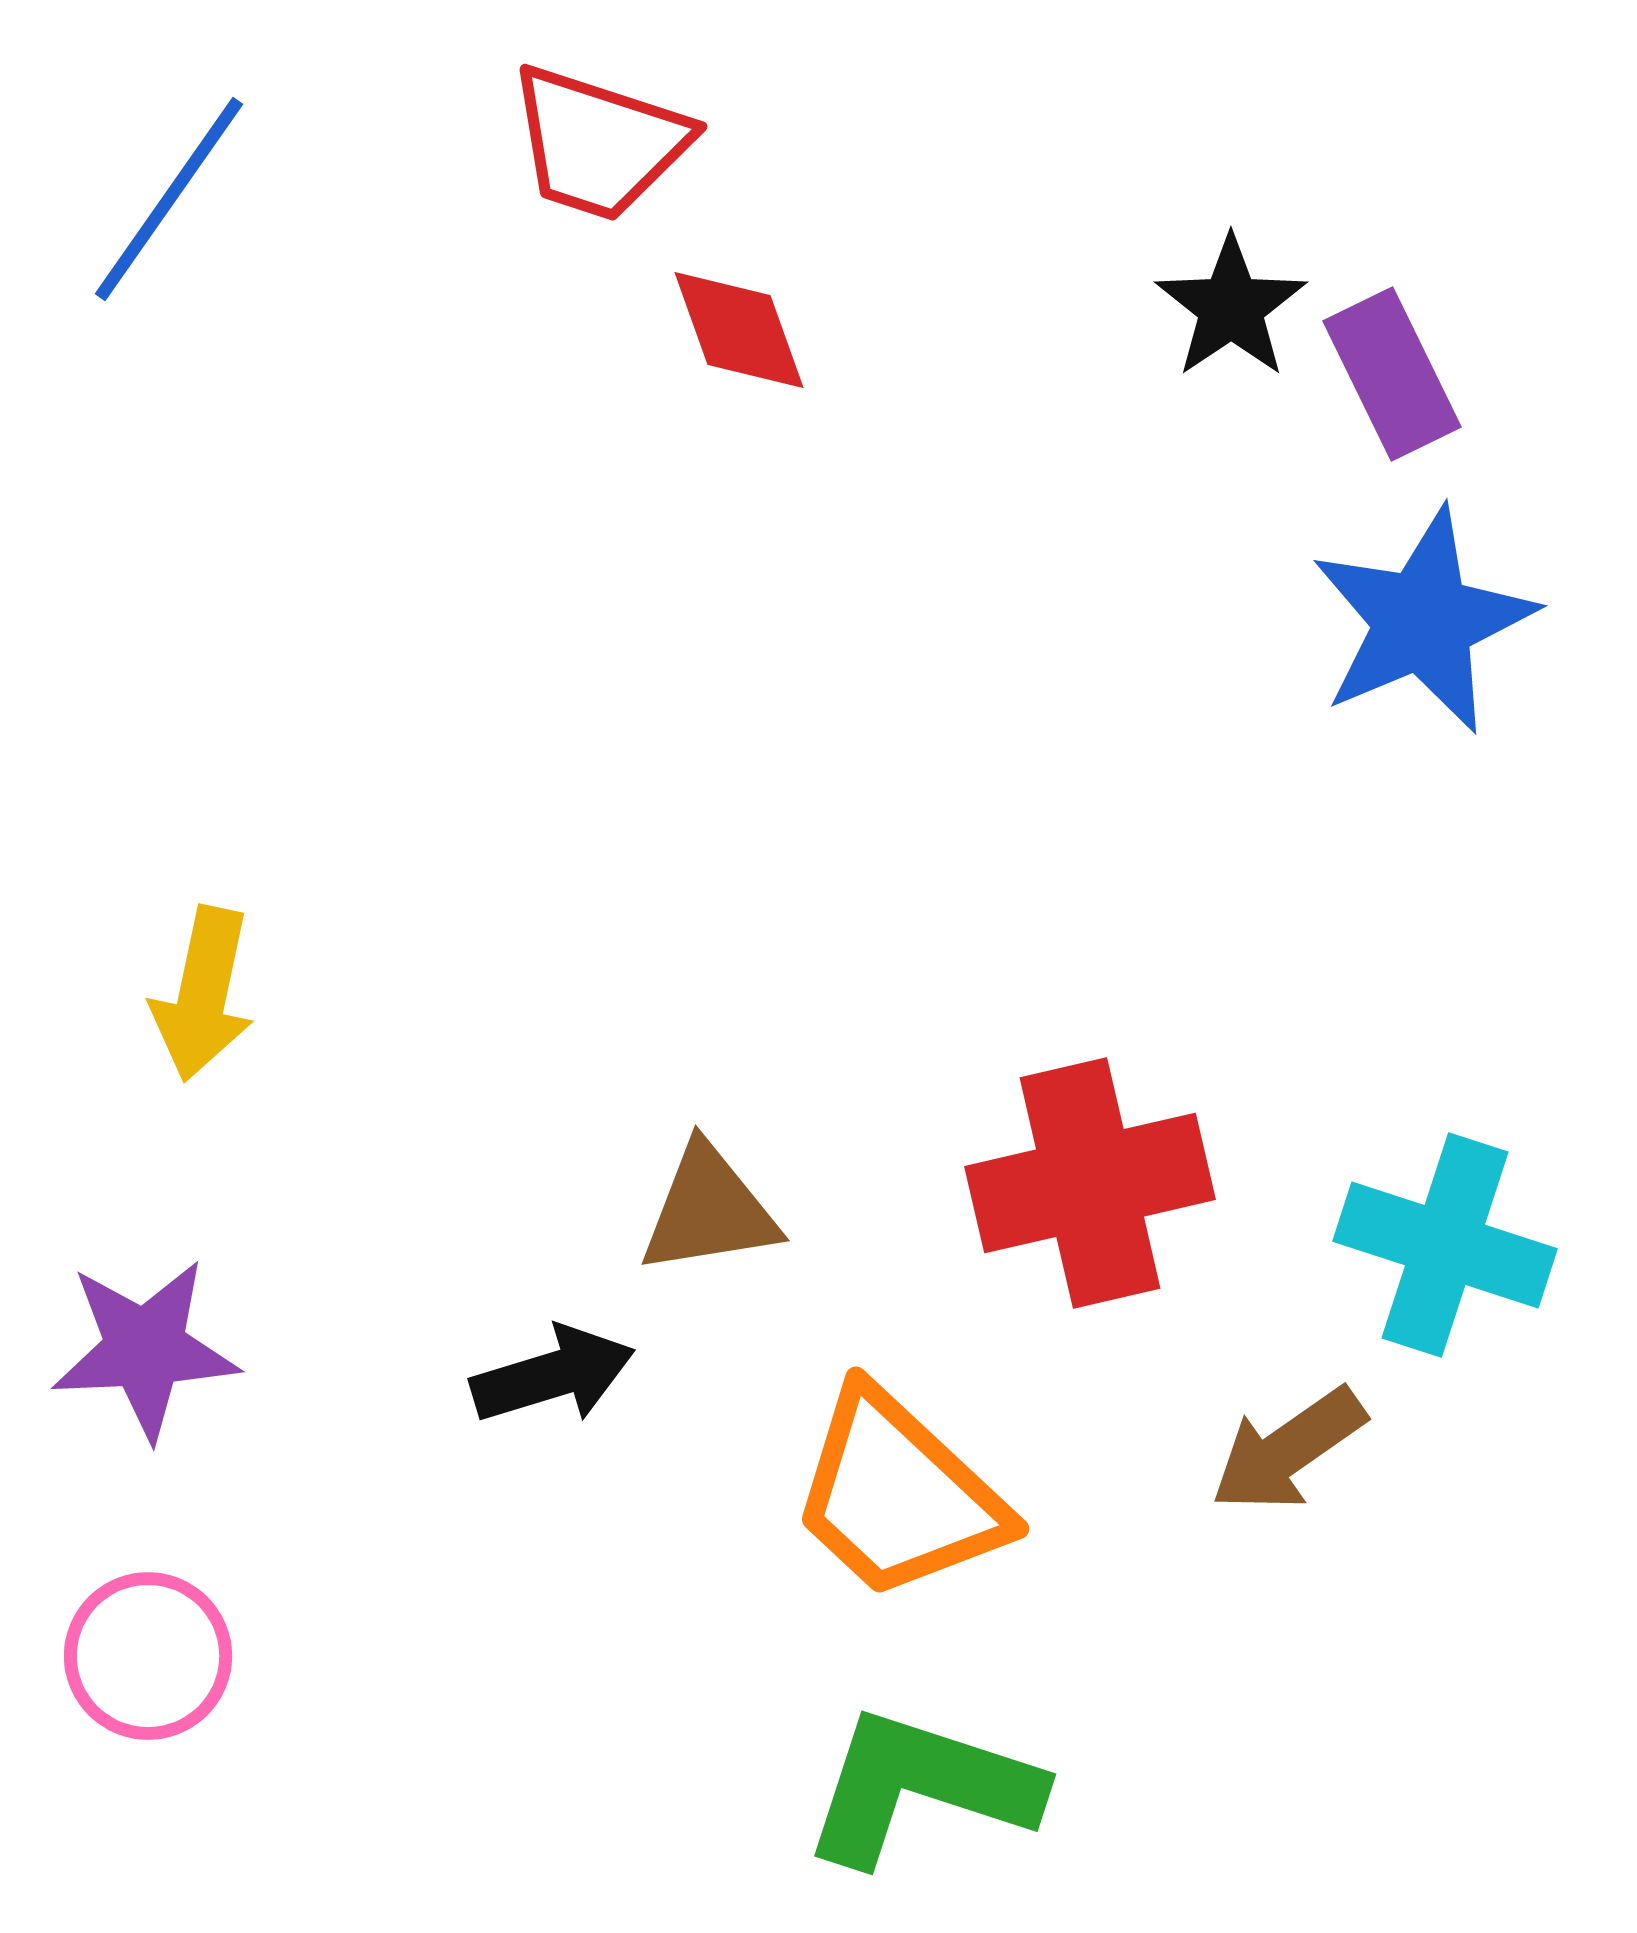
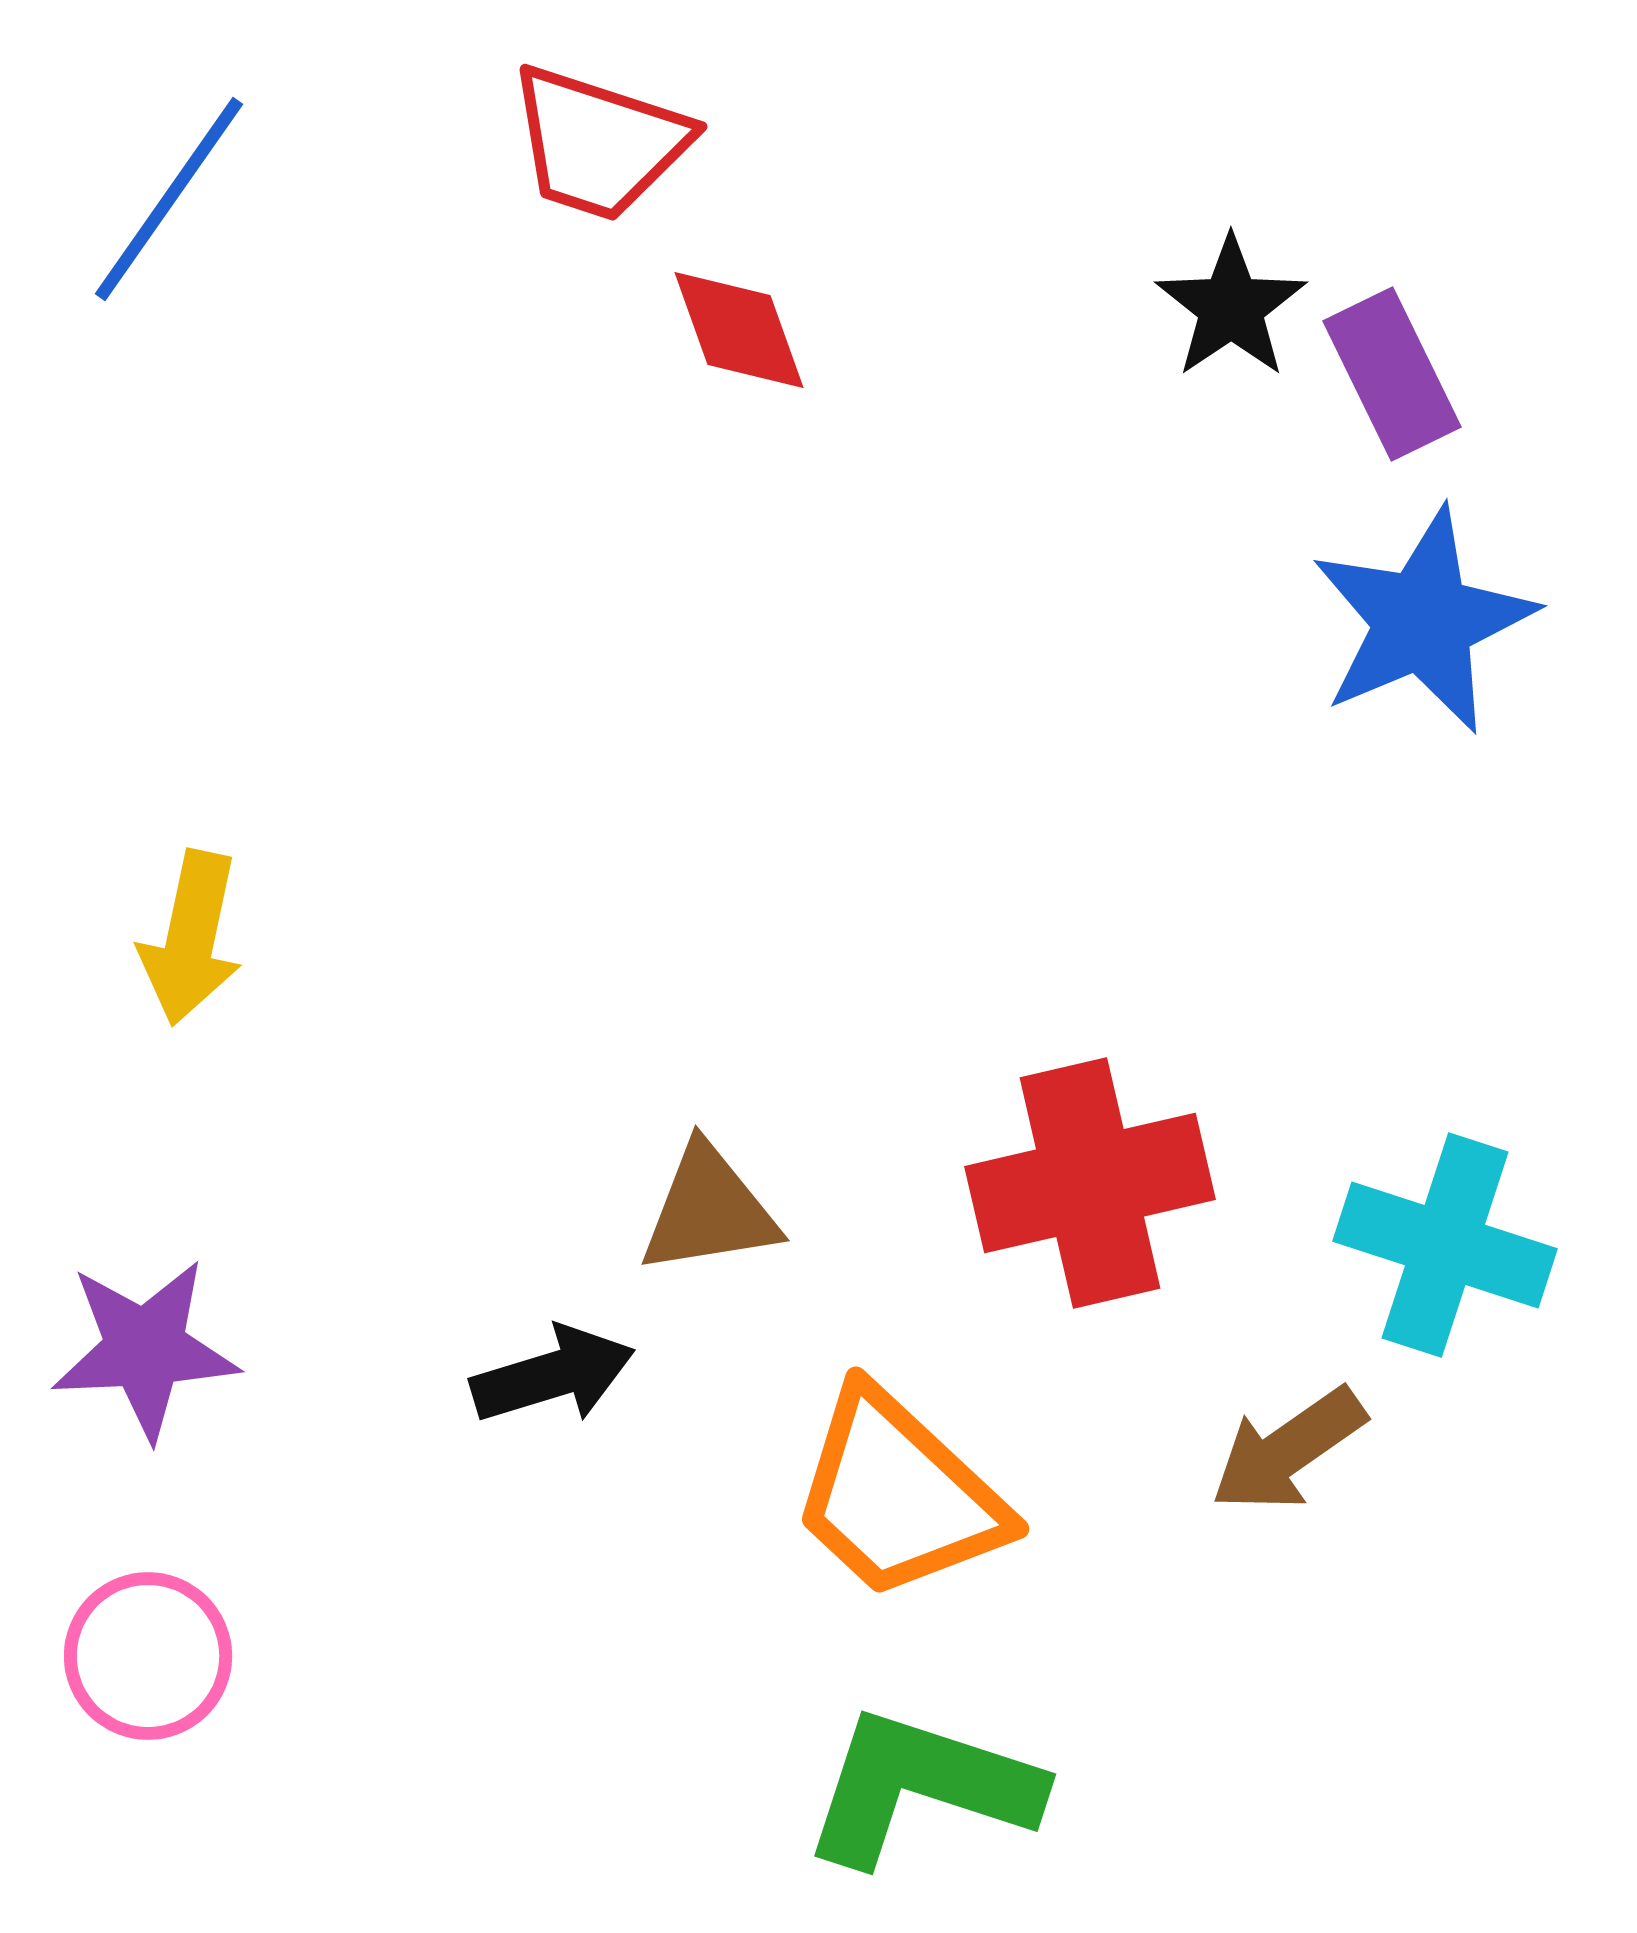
yellow arrow: moved 12 px left, 56 px up
